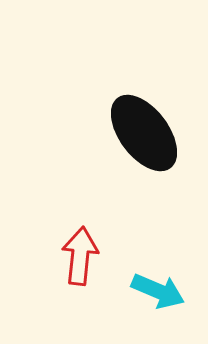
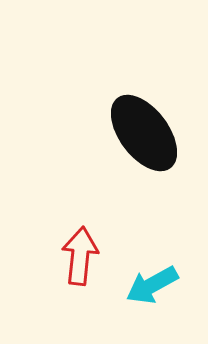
cyan arrow: moved 6 px left, 6 px up; rotated 128 degrees clockwise
